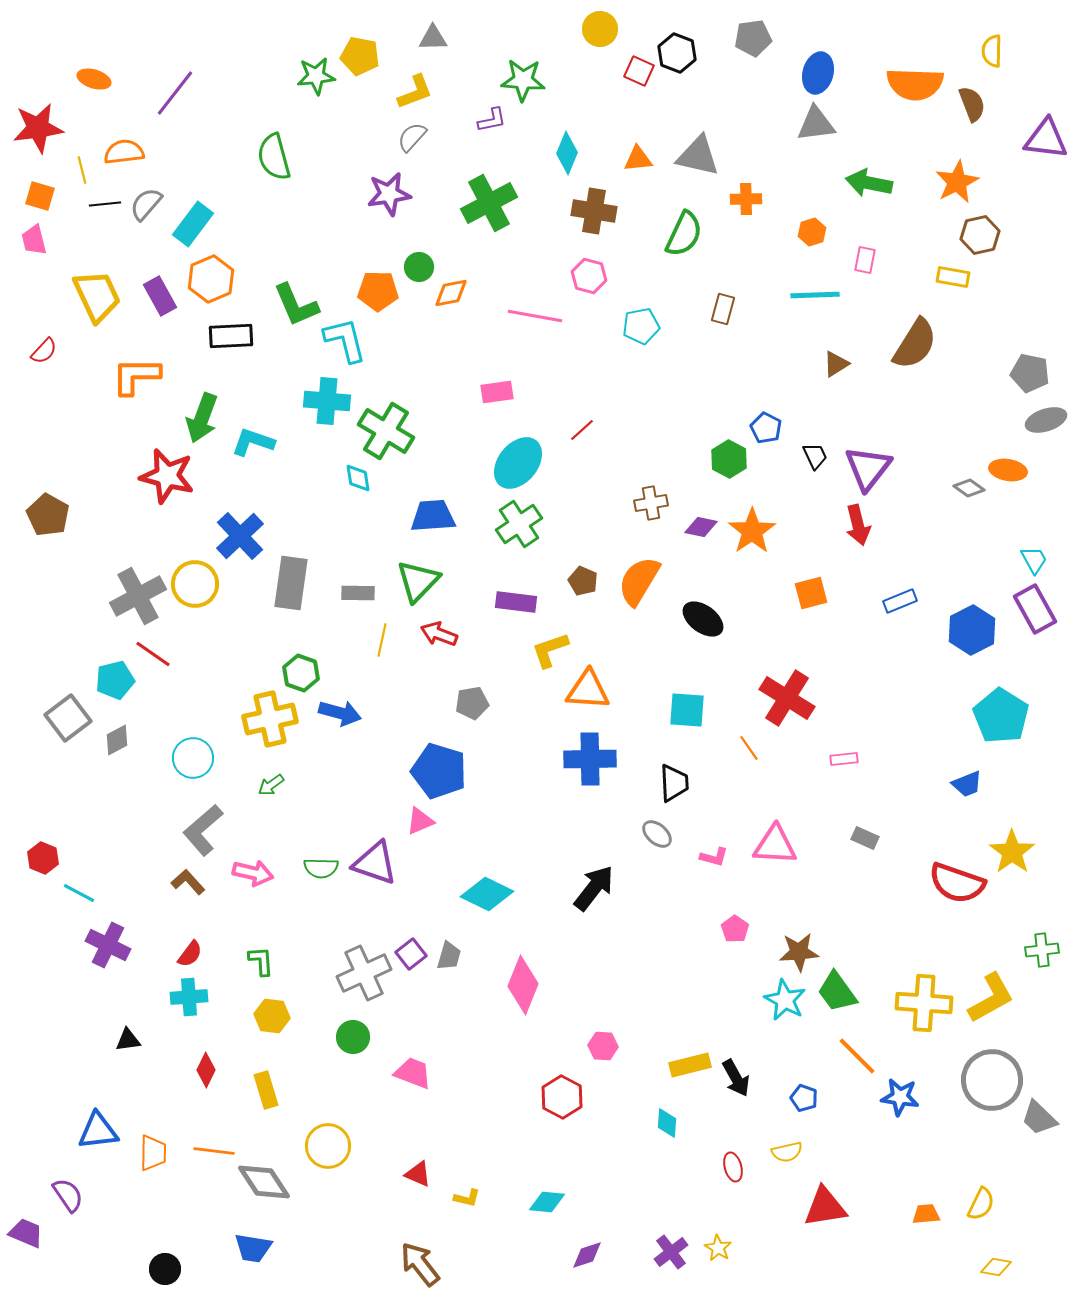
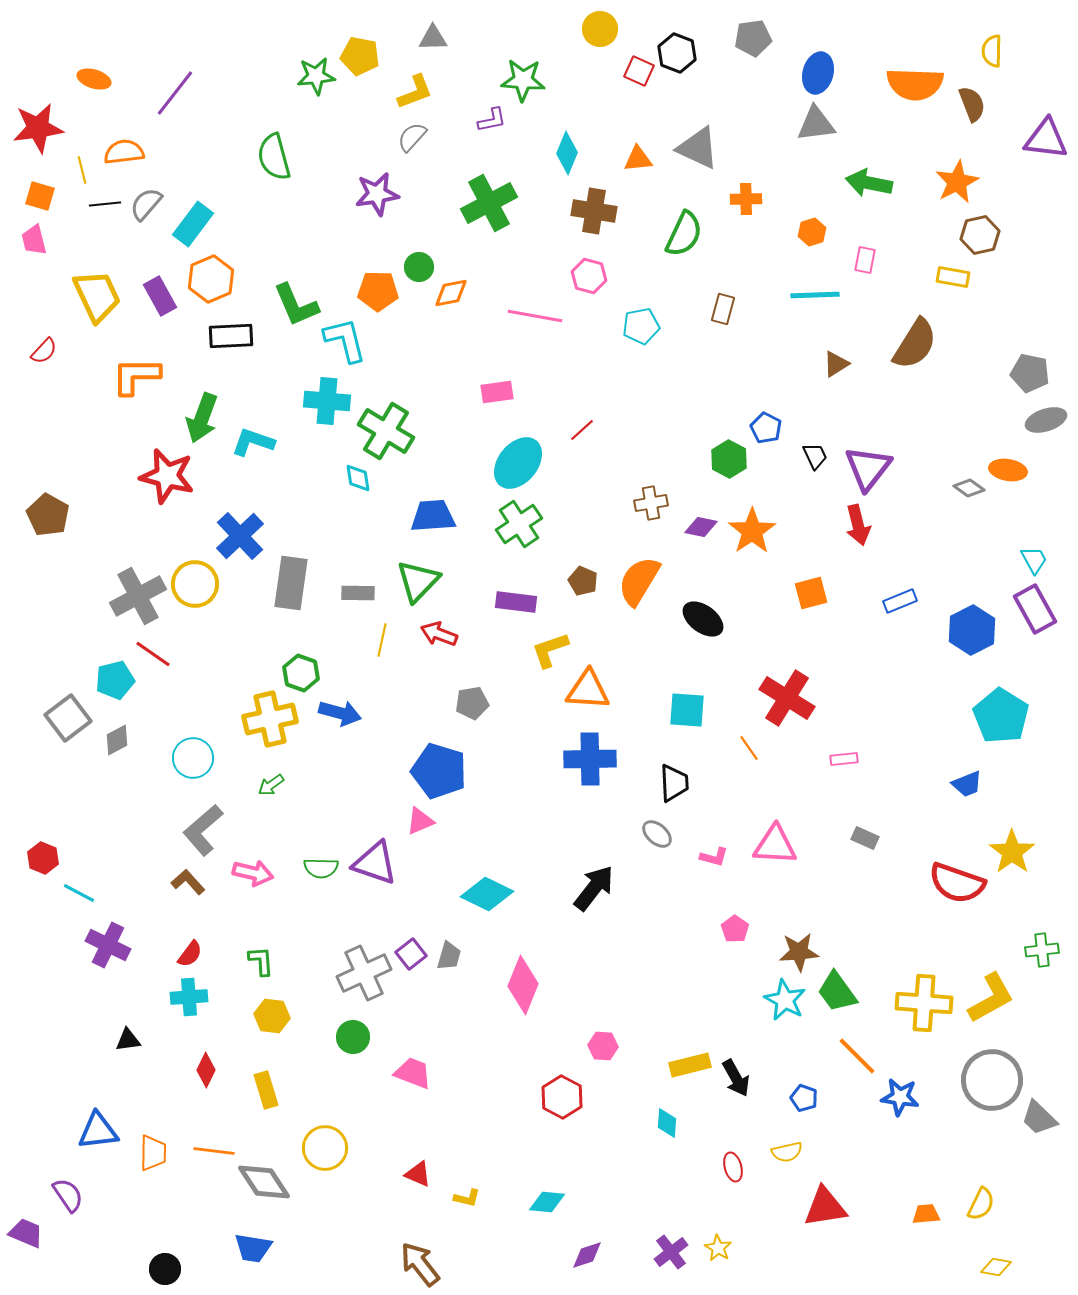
gray triangle at (698, 156): moved 8 px up; rotated 12 degrees clockwise
purple star at (389, 194): moved 12 px left
yellow circle at (328, 1146): moved 3 px left, 2 px down
